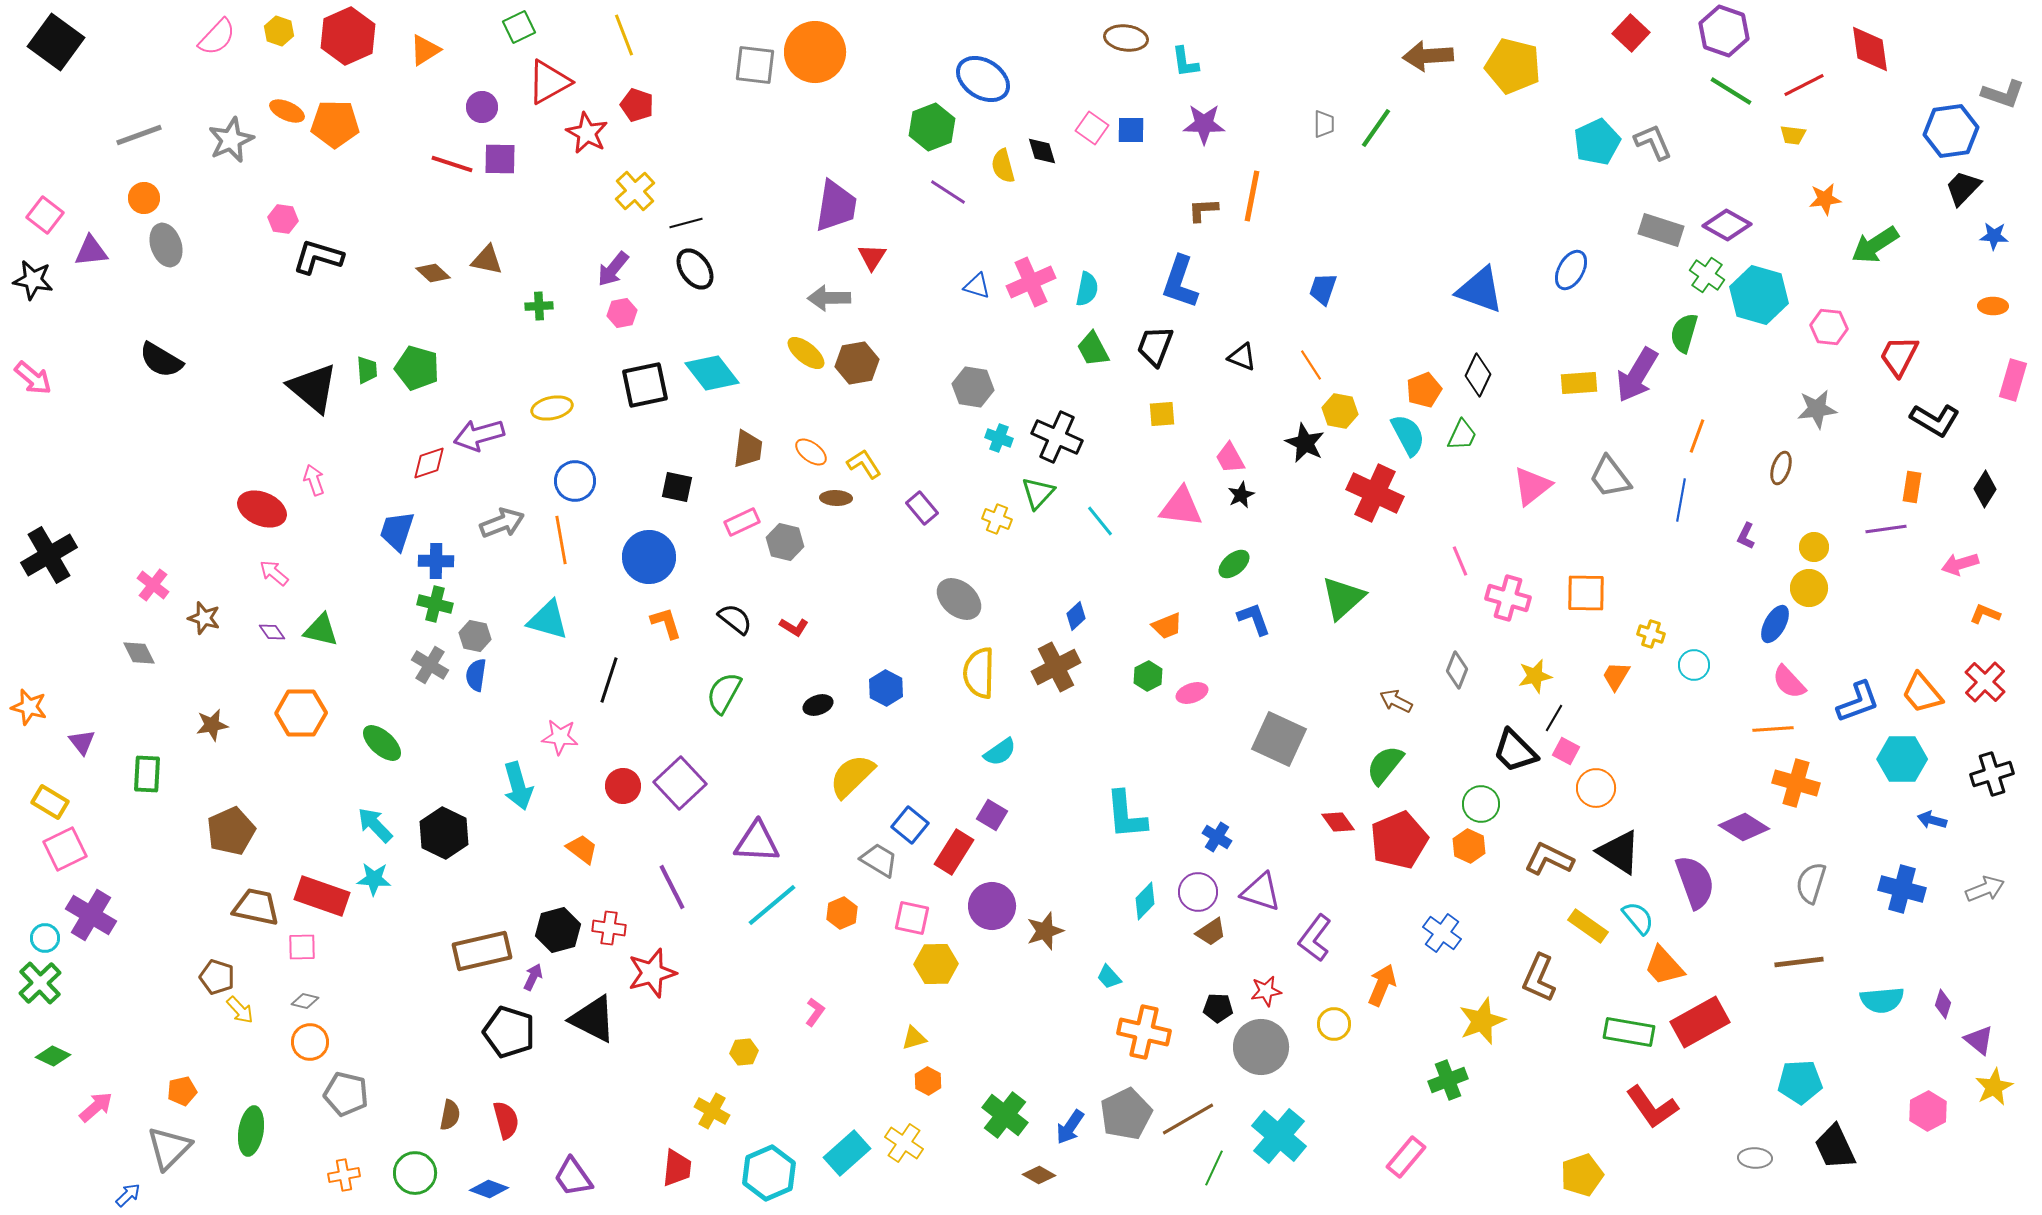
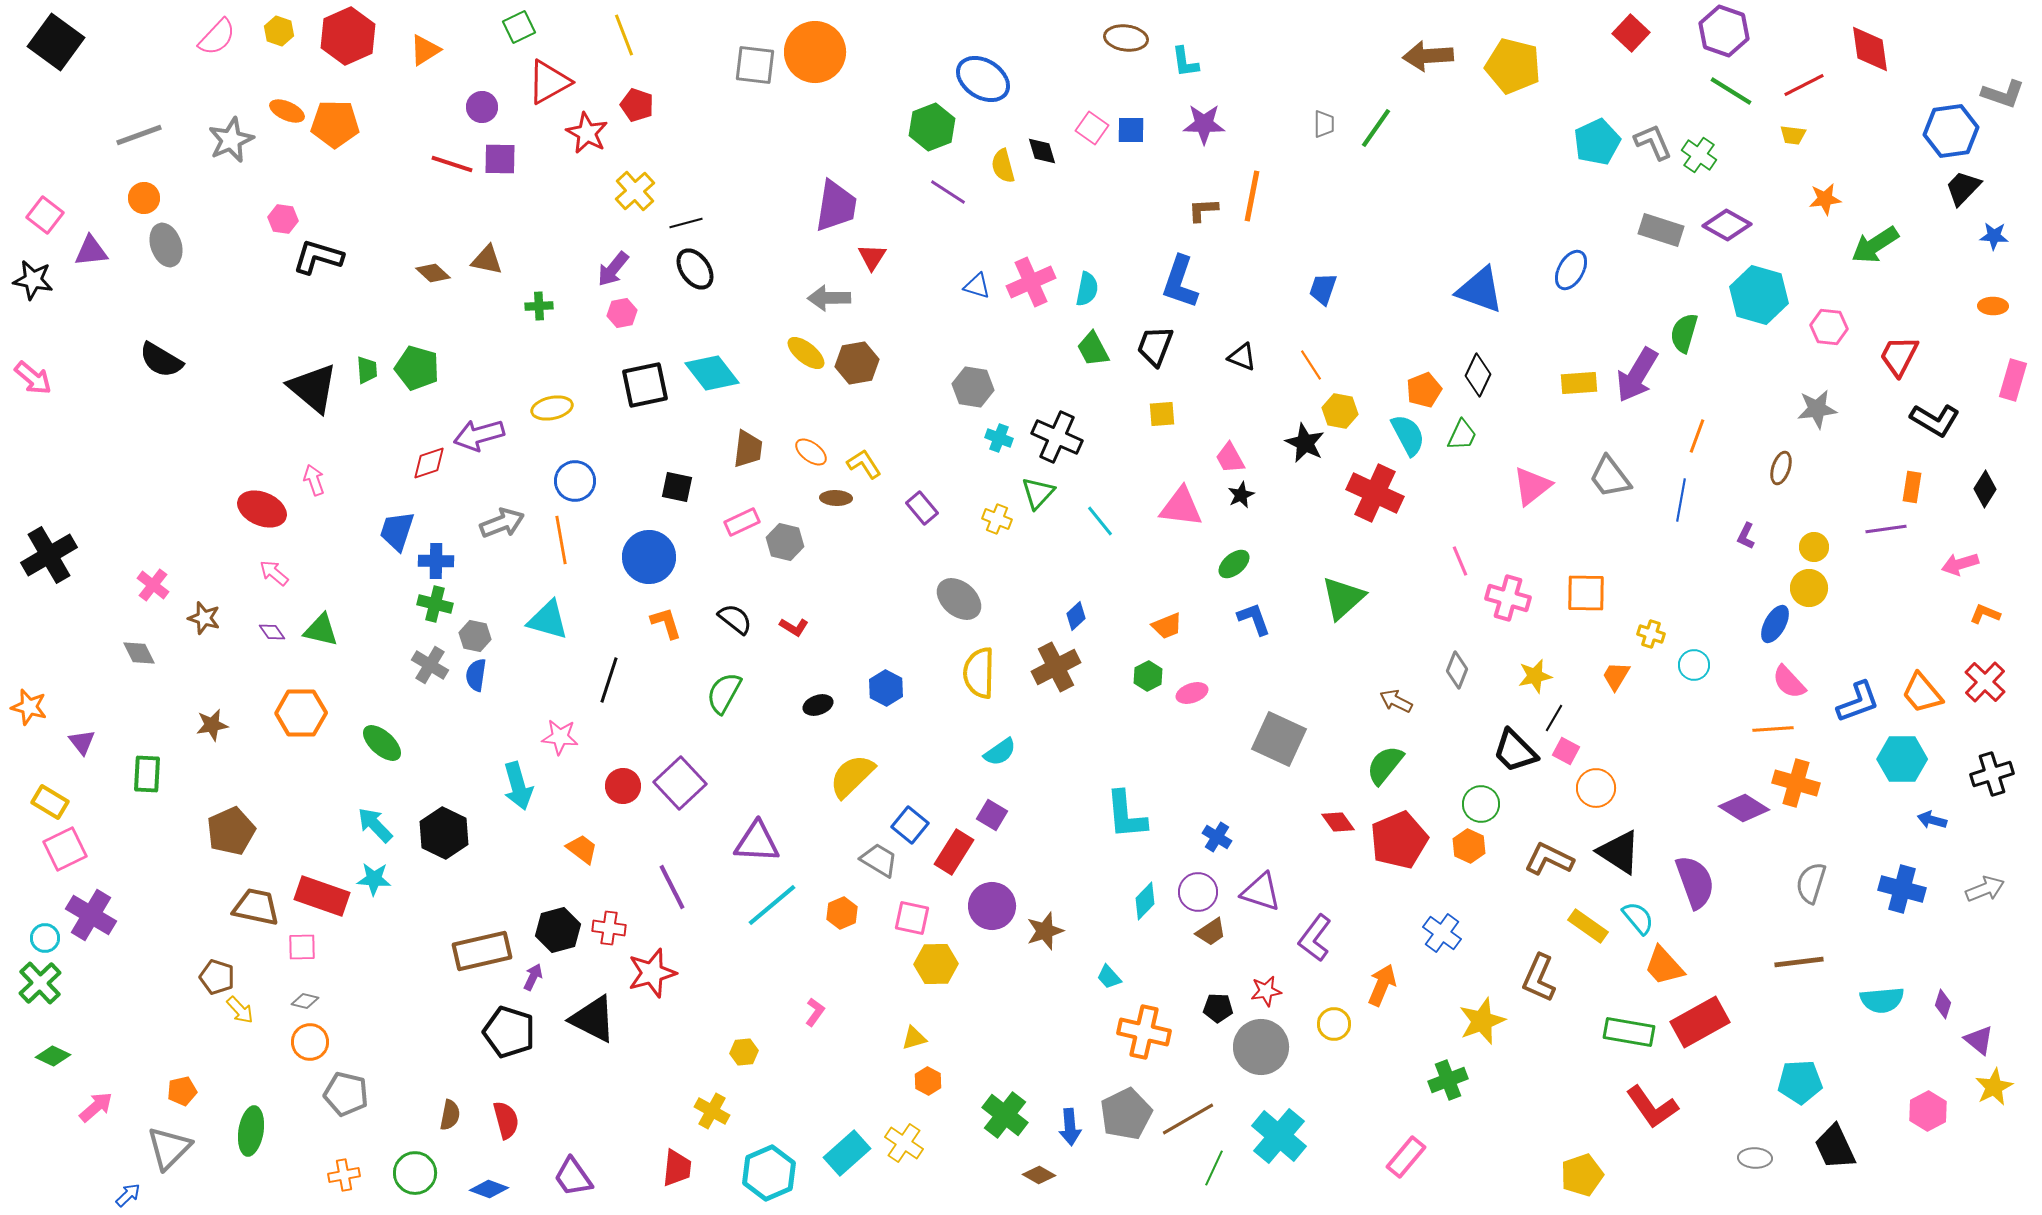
green cross at (1707, 275): moved 8 px left, 120 px up
purple diamond at (1744, 827): moved 19 px up
blue arrow at (1070, 1127): rotated 39 degrees counterclockwise
